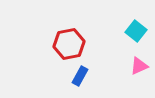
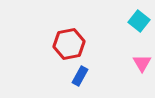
cyan square: moved 3 px right, 10 px up
pink triangle: moved 3 px right, 3 px up; rotated 36 degrees counterclockwise
